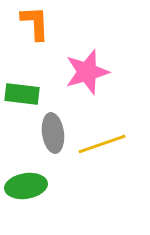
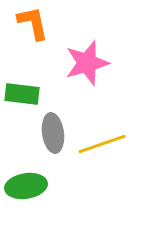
orange L-shape: moved 2 px left; rotated 9 degrees counterclockwise
pink star: moved 9 px up
